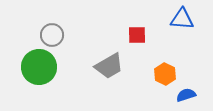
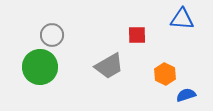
green circle: moved 1 px right
